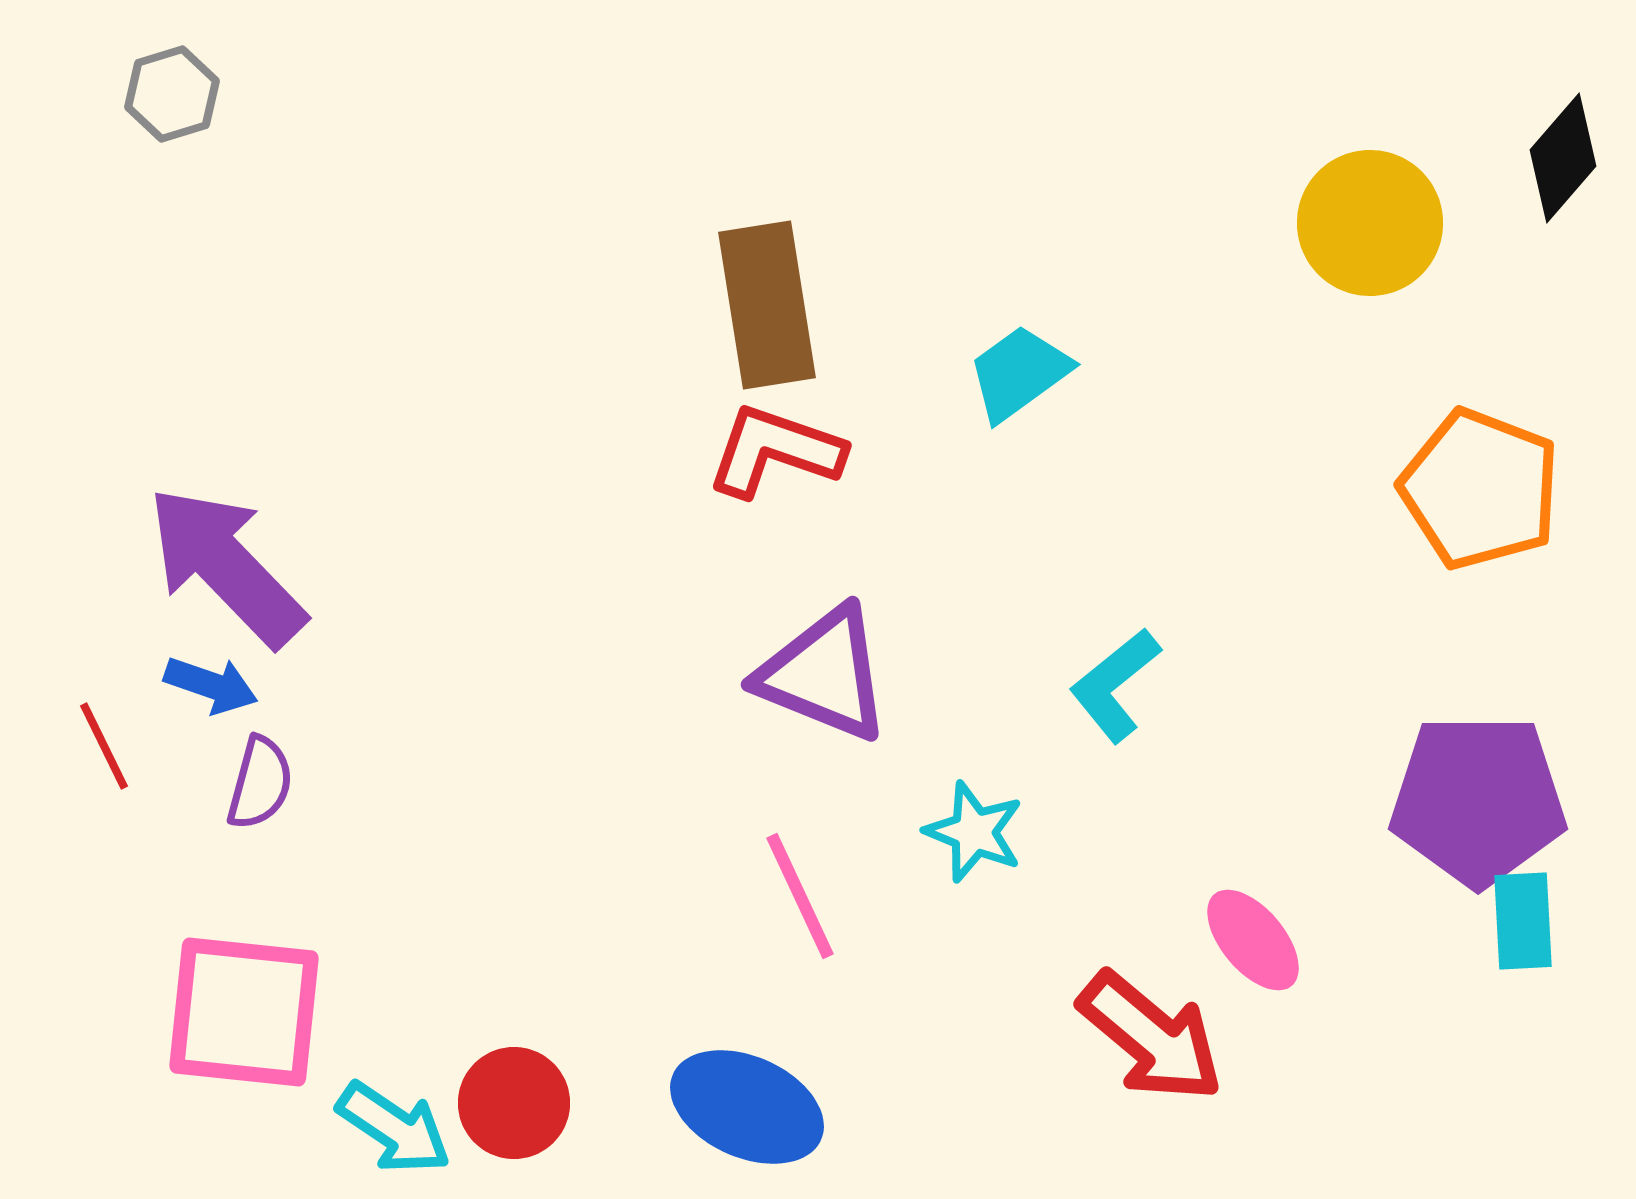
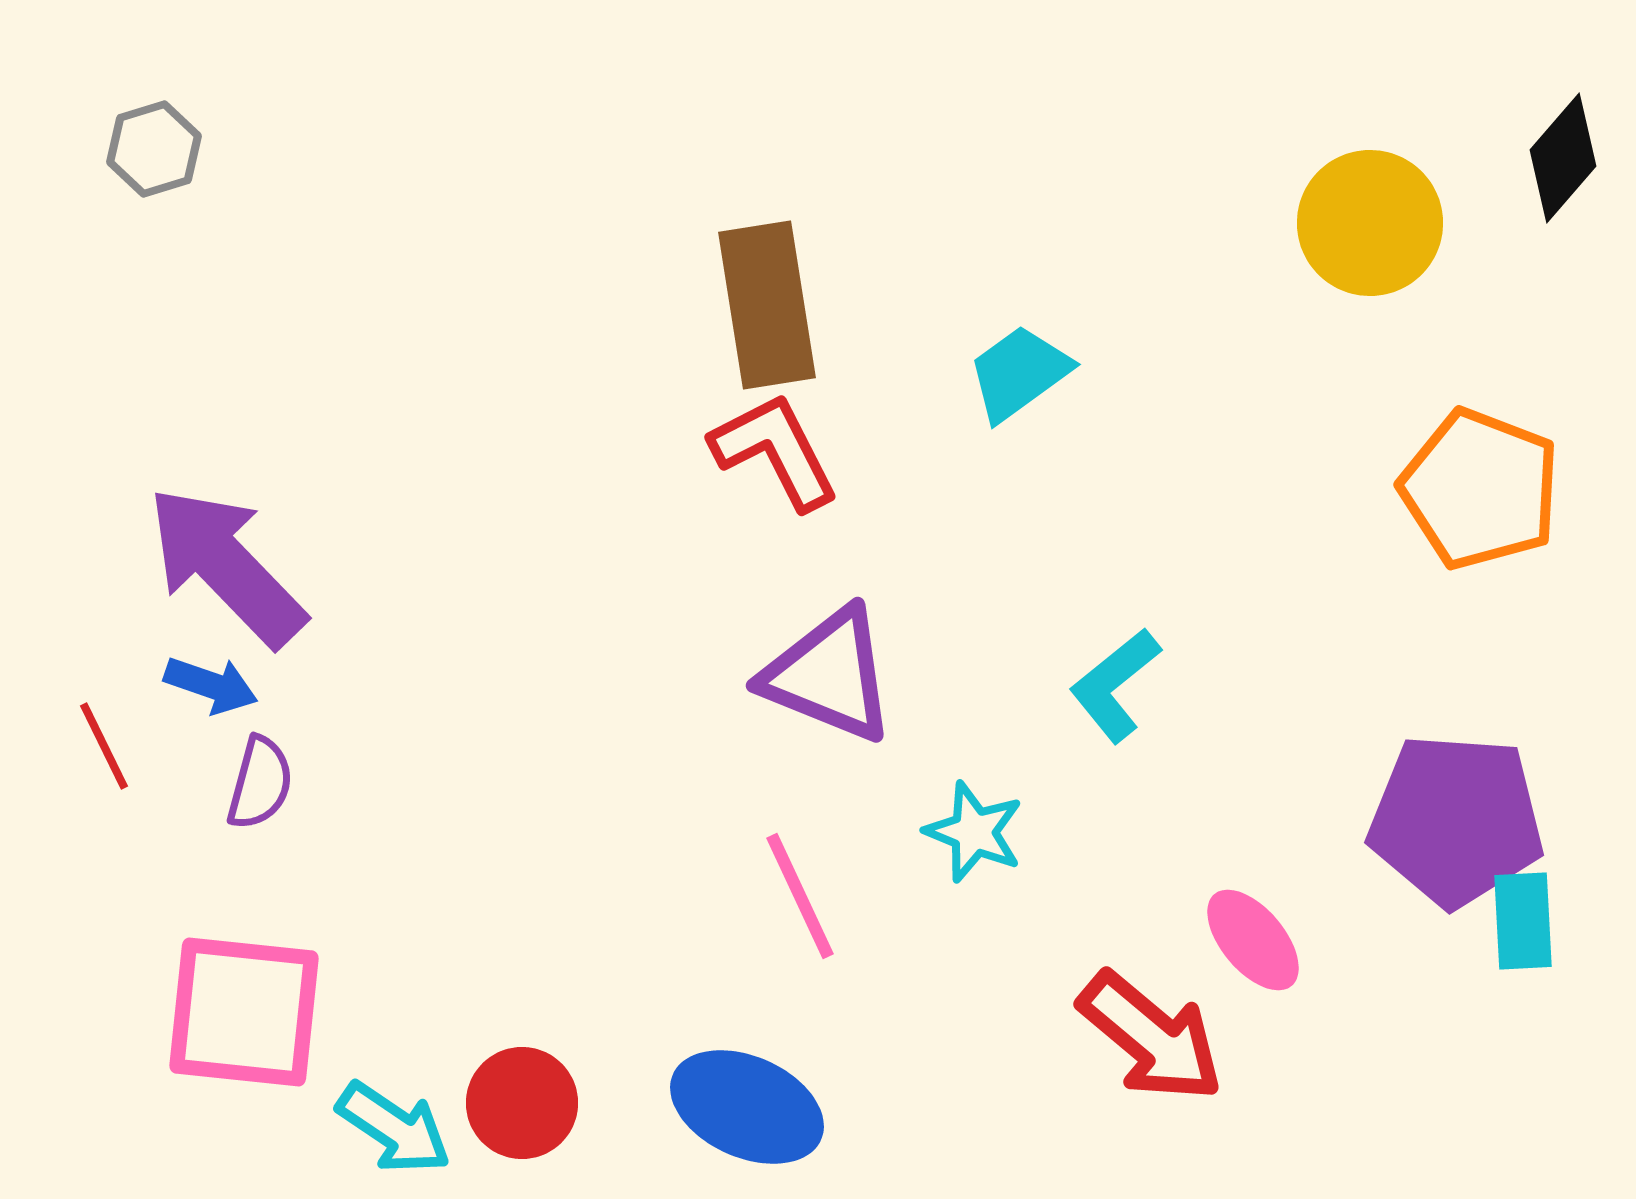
gray hexagon: moved 18 px left, 55 px down
red L-shape: rotated 44 degrees clockwise
purple triangle: moved 5 px right, 1 px down
purple pentagon: moved 22 px left, 20 px down; rotated 4 degrees clockwise
red circle: moved 8 px right
